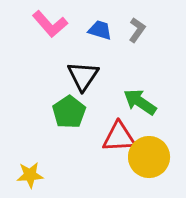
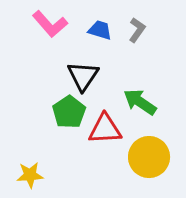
red triangle: moved 14 px left, 8 px up
